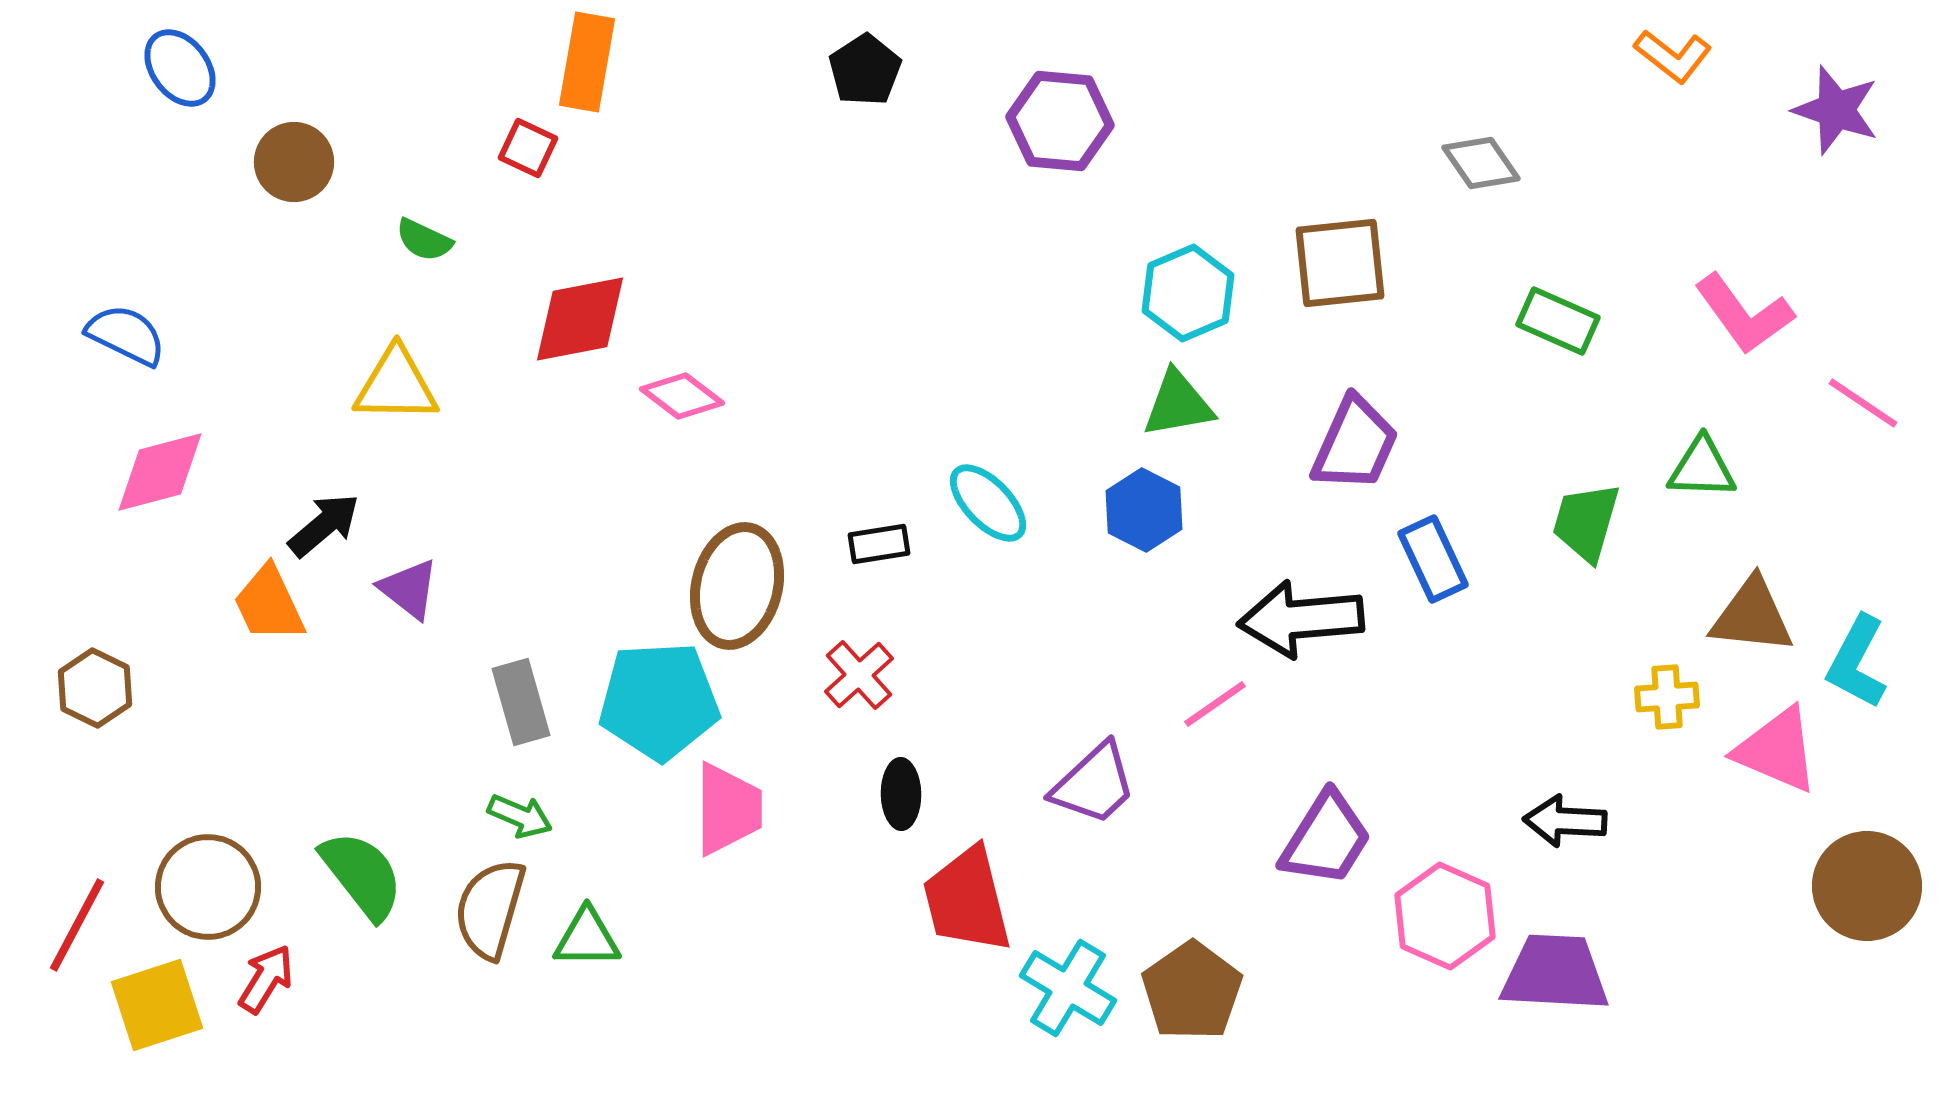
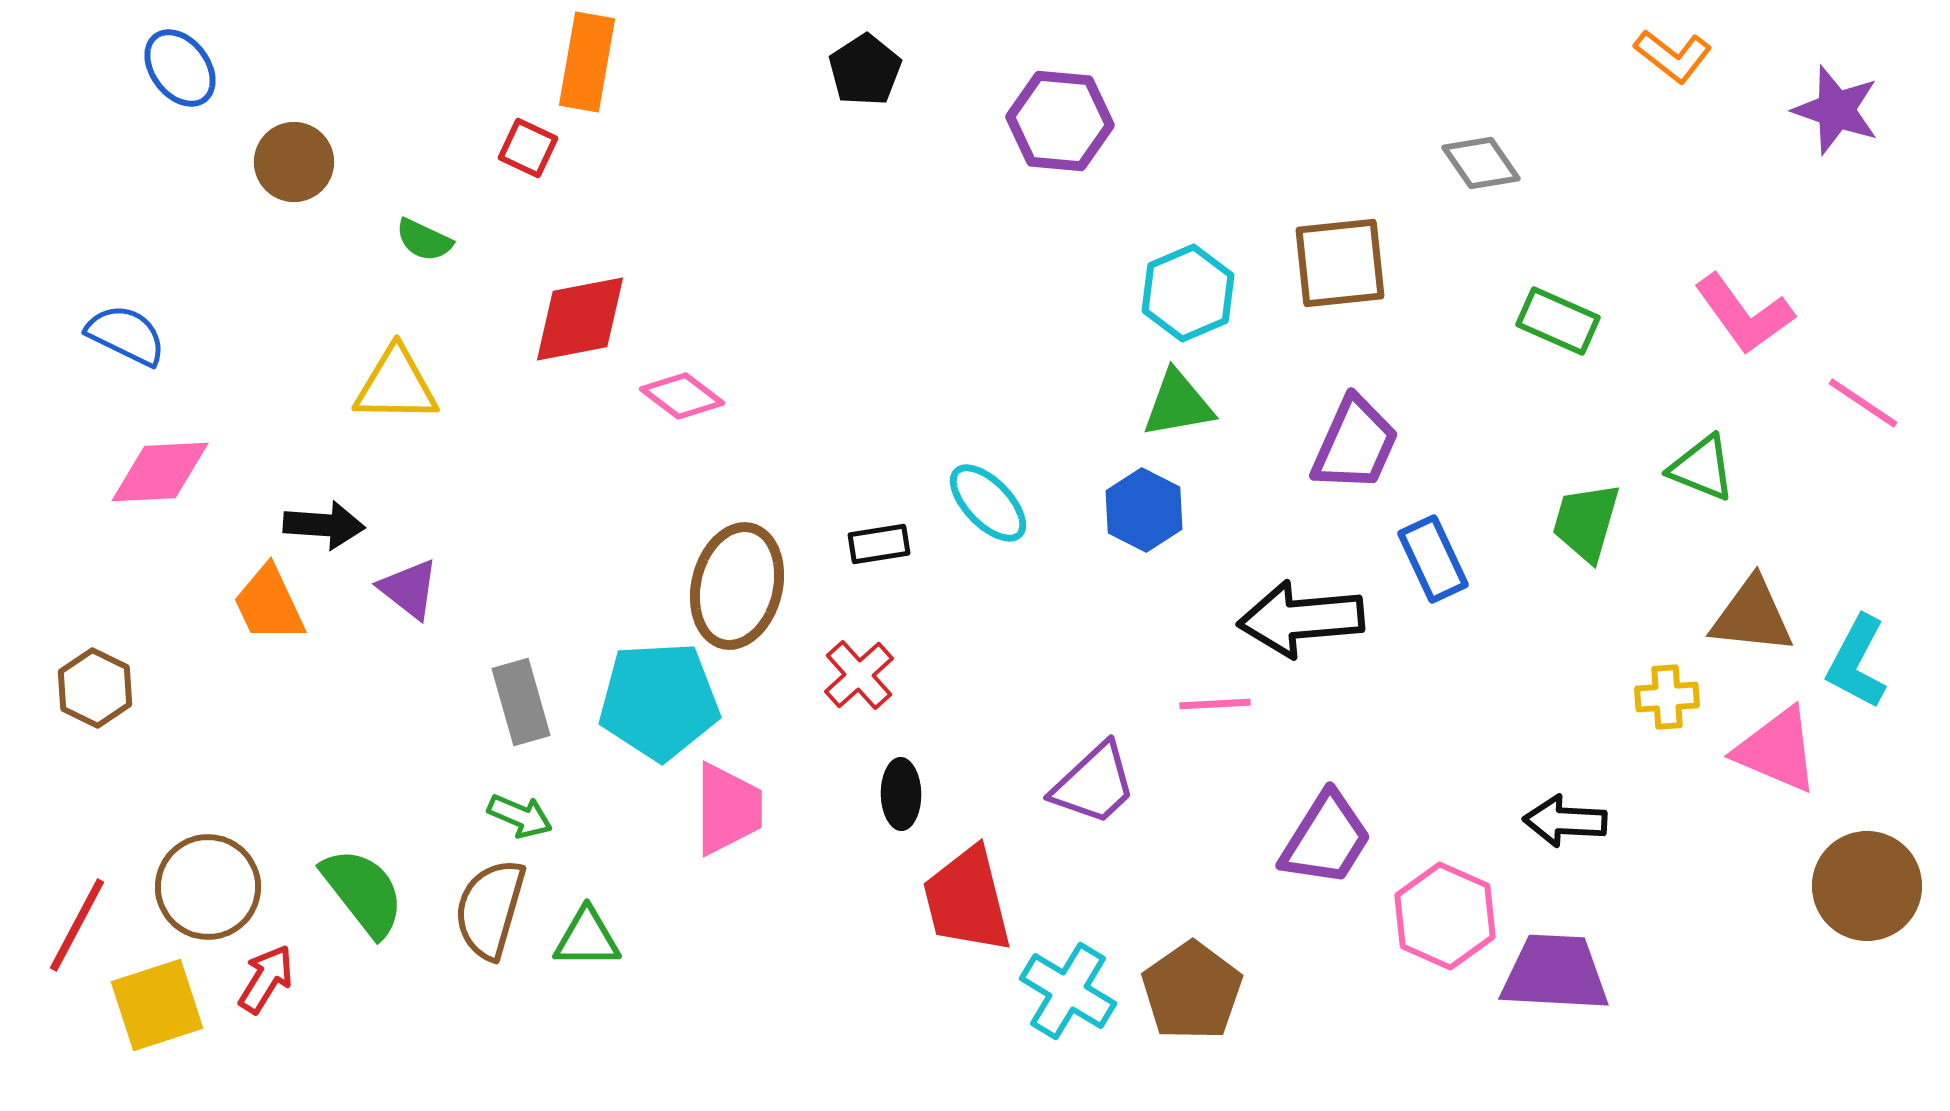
green triangle at (1702, 468): rotated 20 degrees clockwise
pink diamond at (160, 472): rotated 12 degrees clockwise
black arrow at (324, 525): rotated 44 degrees clockwise
pink line at (1215, 704): rotated 32 degrees clockwise
green semicircle at (362, 875): moved 1 px right, 17 px down
cyan cross at (1068, 988): moved 3 px down
